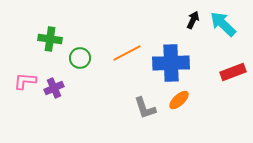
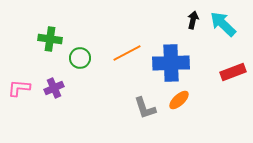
black arrow: rotated 12 degrees counterclockwise
pink L-shape: moved 6 px left, 7 px down
